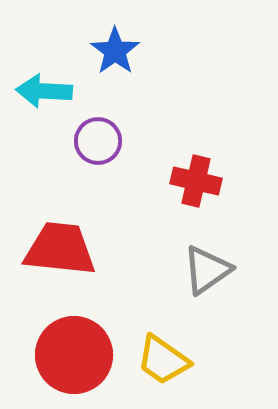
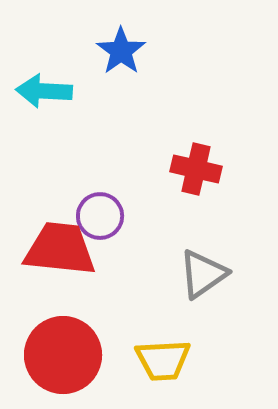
blue star: moved 6 px right
purple circle: moved 2 px right, 75 px down
red cross: moved 12 px up
gray triangle: moved 4 px left, 4 px down
red circle: moved 11 px left
yellow trapezoid: rotated 38 degrees counterclockwise
